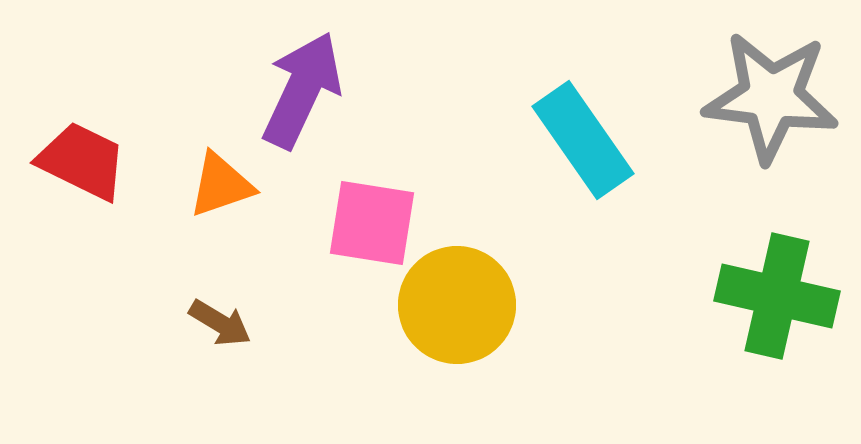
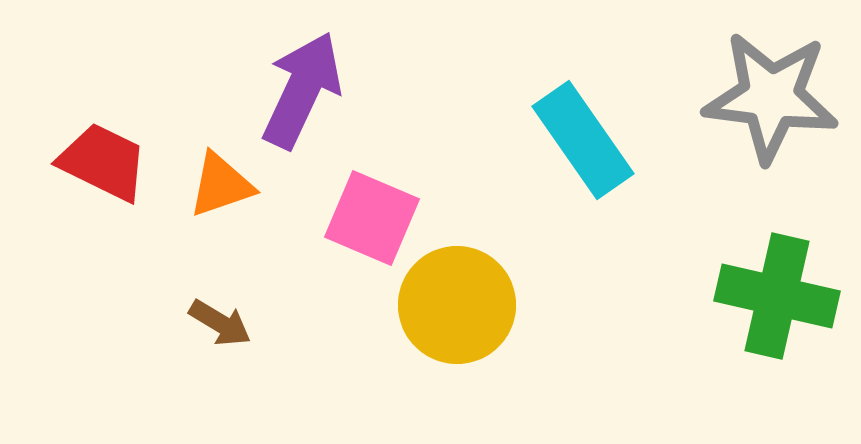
red trapezoid: moved 21 px right, 1 px down
pink square: moved 5 px up; rotated 14 degrees clockwise
